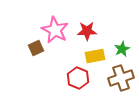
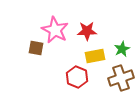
brown square: rotated 35 degrees clockwise
red hexagon: moved 1 px left, 1 px up
